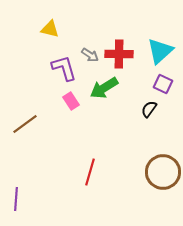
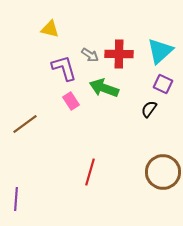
green arrow: rotated 52 degrees clockwise
